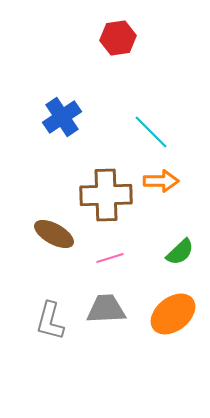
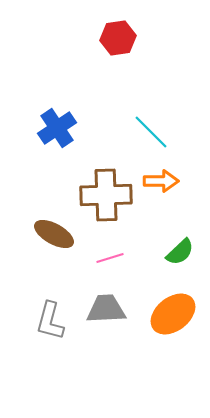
blue cross: moved 5 px left, 11 px down
